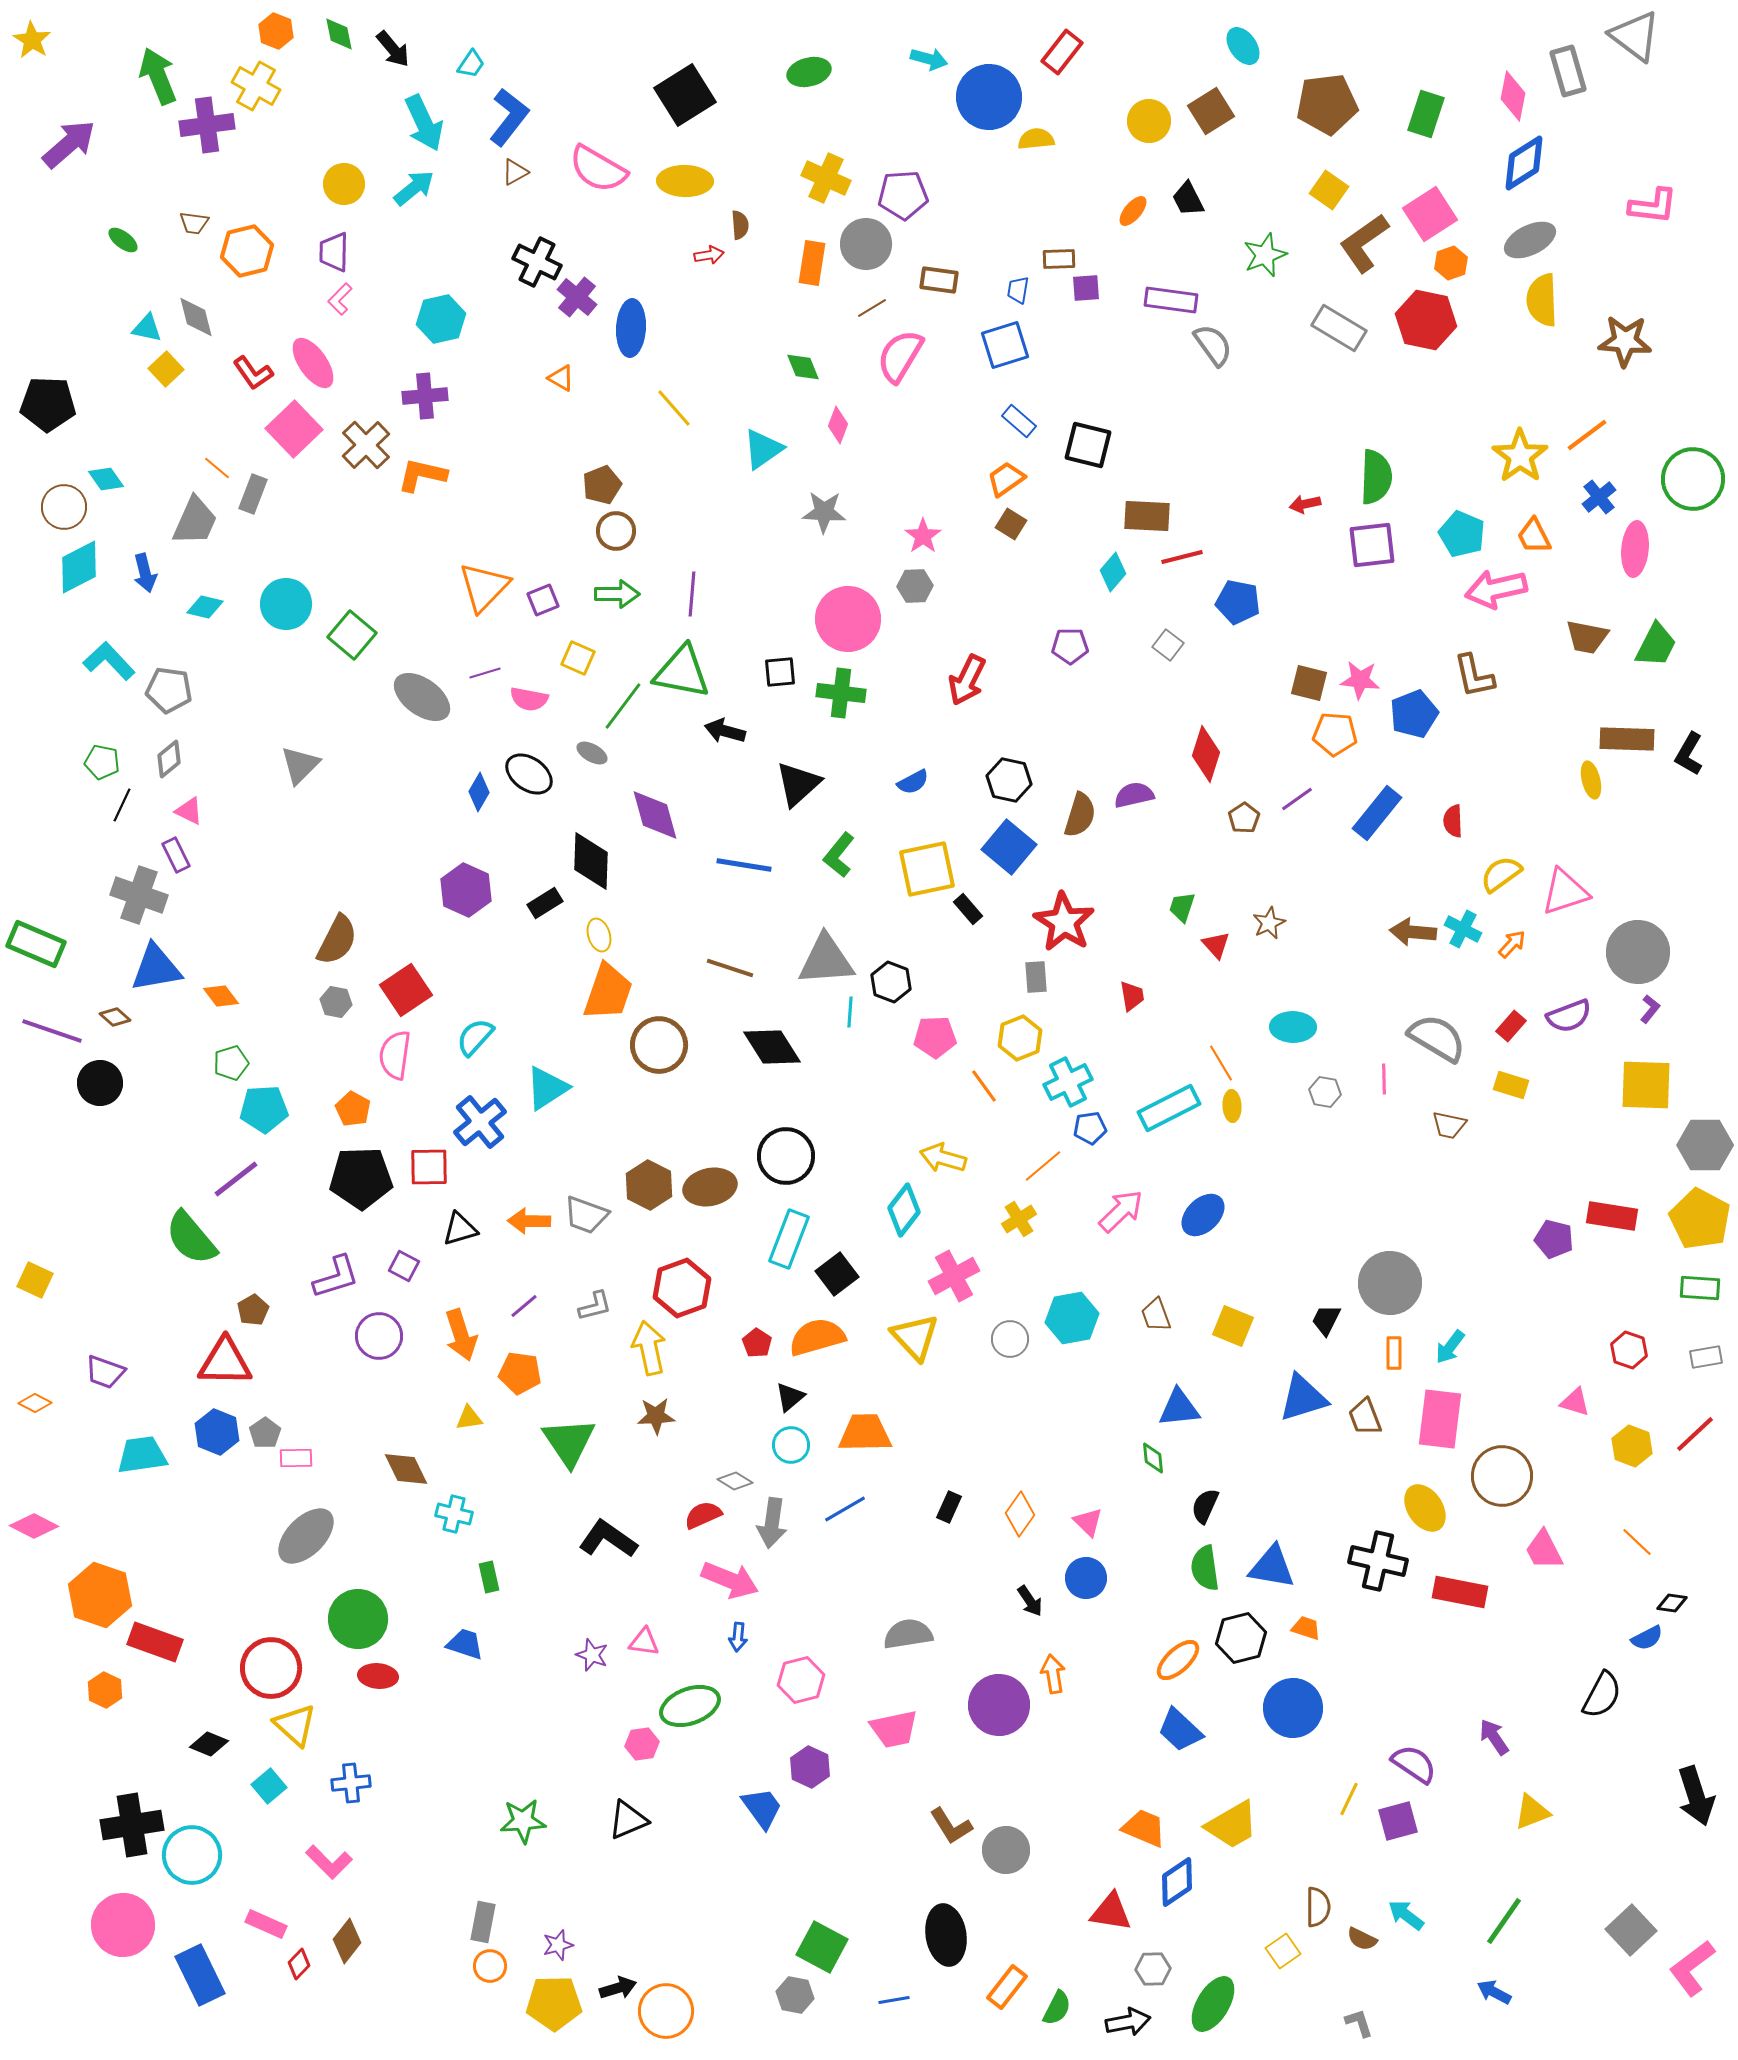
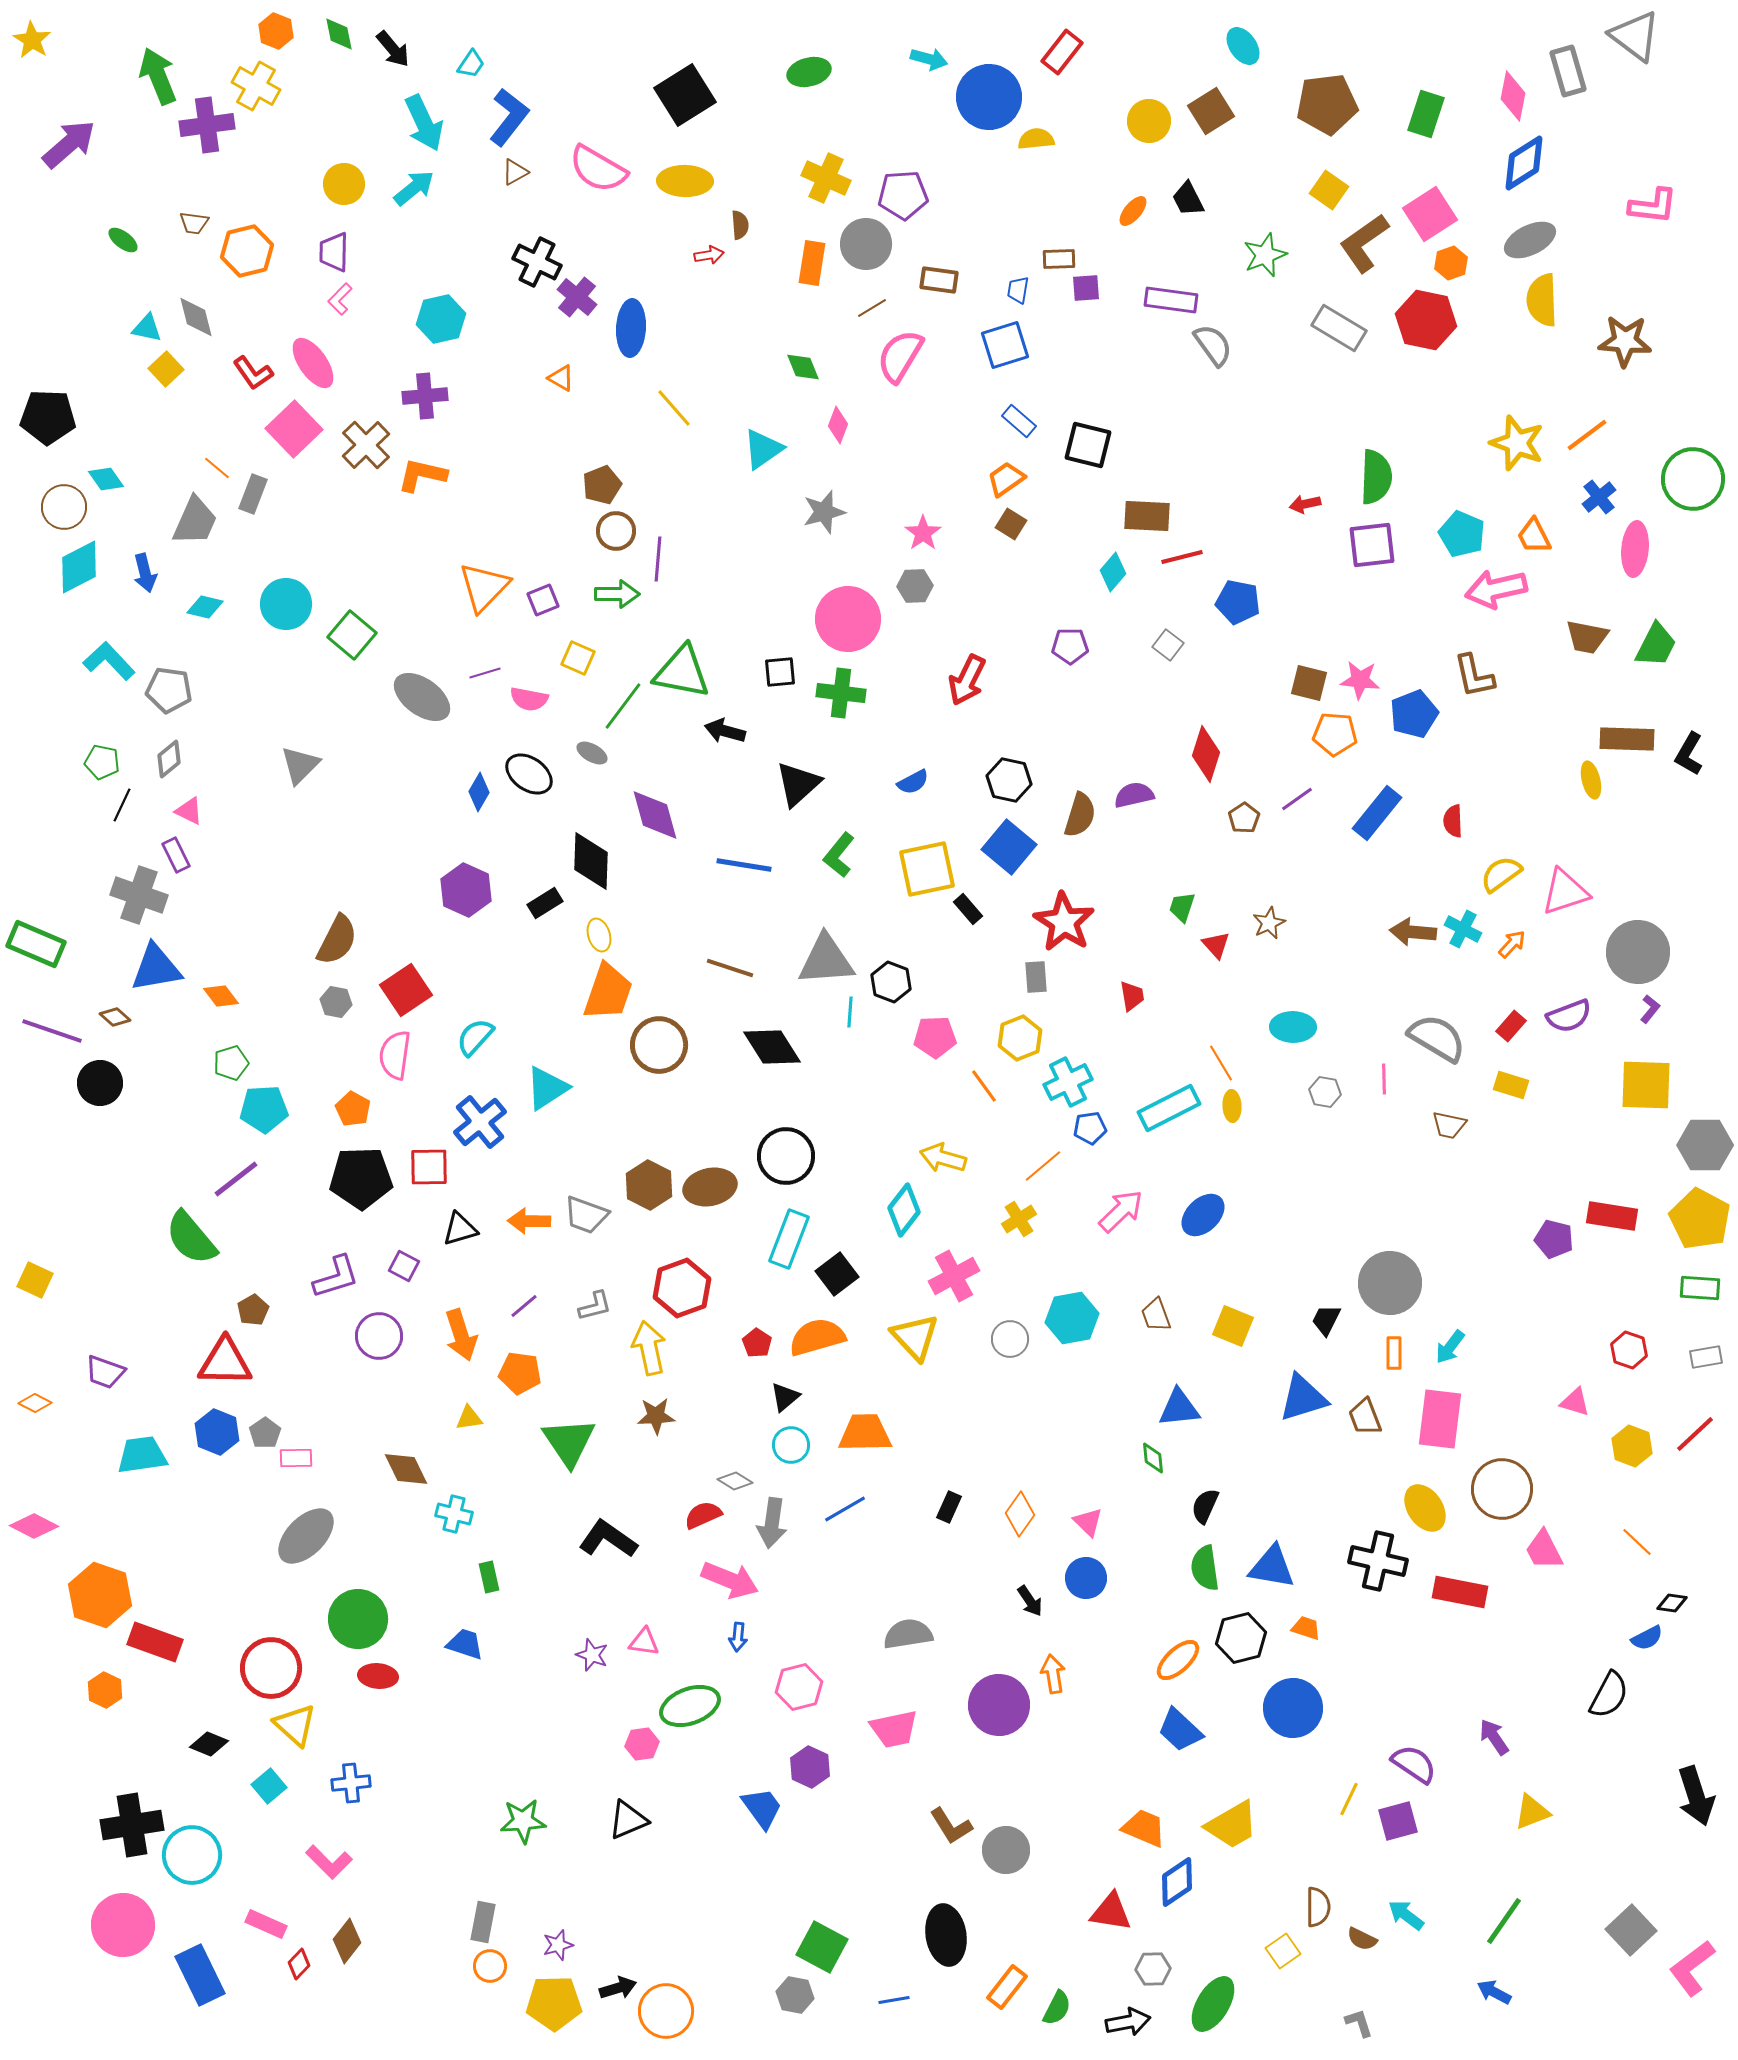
black pentagon at (48, 404): moved 13 px down
yellow star at (1520, 456): moved 3 px left, 13 px up; rotated 16 degrees counterclockwise
gray star at (824, 512): rotated 18 degrees counterclockwise
pink star at (923, 536): moved 3 px up
purple line at (692, 594): moved 34 px left, 35 px up
black triangle at (790, 1397): moved 5 px left
brown circle at (1502, 1476): moved 13 px down
pink hexagon at (801, 1680): moved 2 px left, 7 px down
black semicircle at (1602, 1695): moved 7 px right
